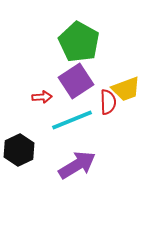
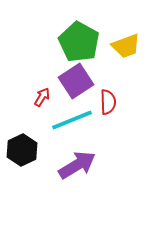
yellow trapezoid: moved 43 px up
red arrow: rotated 54 degrees counterclockwise
black hexagon: moved 3 px right
